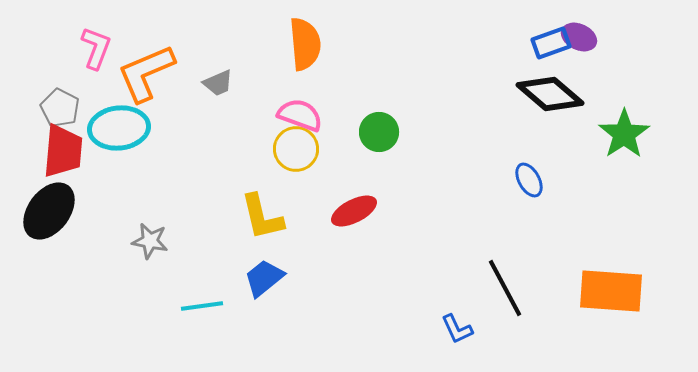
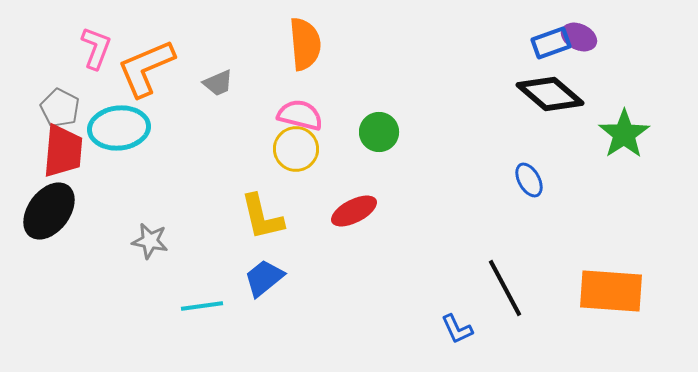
orange L-shape: moved 5 px up
pink semicircle: rotated 6 degrees counterclockwise
